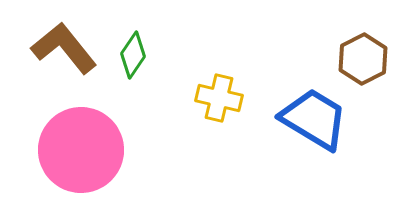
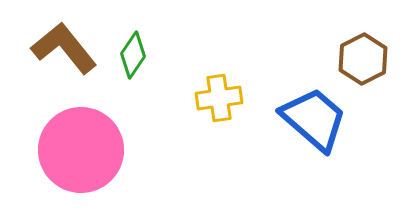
yellow cross: rotated 21 degrees counterclockwise
blue trapezoid: rotated 10 degrees clockwise
